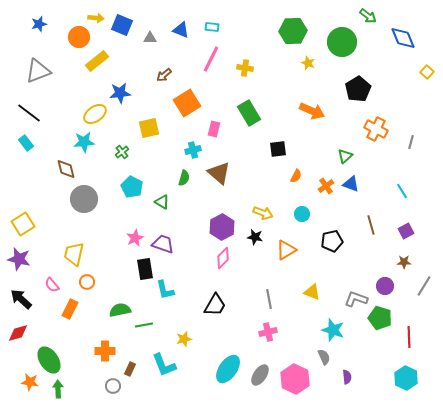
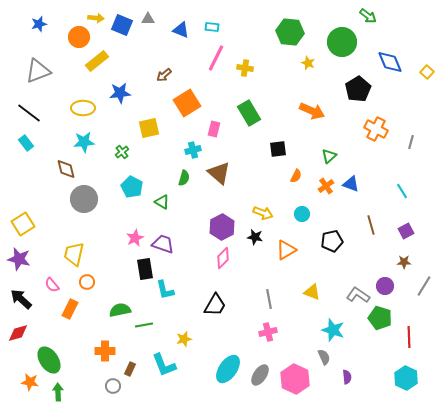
green hexagon at (293, 31): moved 3 px left, 1 px down; rotated 8 degrees clockwise
gray triangle at (150, 38): moved 2 px left, 19 px up
blue diamond at (403, 38): moved 13 px left, 24 px down
pink line at (211, 59): moved 5 px right, 1 px up
yellow ellipse at (95, 114): moved 12 px left, 6 px up; rotated 35 degrees clockwise
green triangle at (345, 156): moved 16 px left
gray L-shape at (356, 299): moved 2 px right, 4 px up; rotated 15 degrees clockwise
green arrow at (58, 389): moved 3 px down
